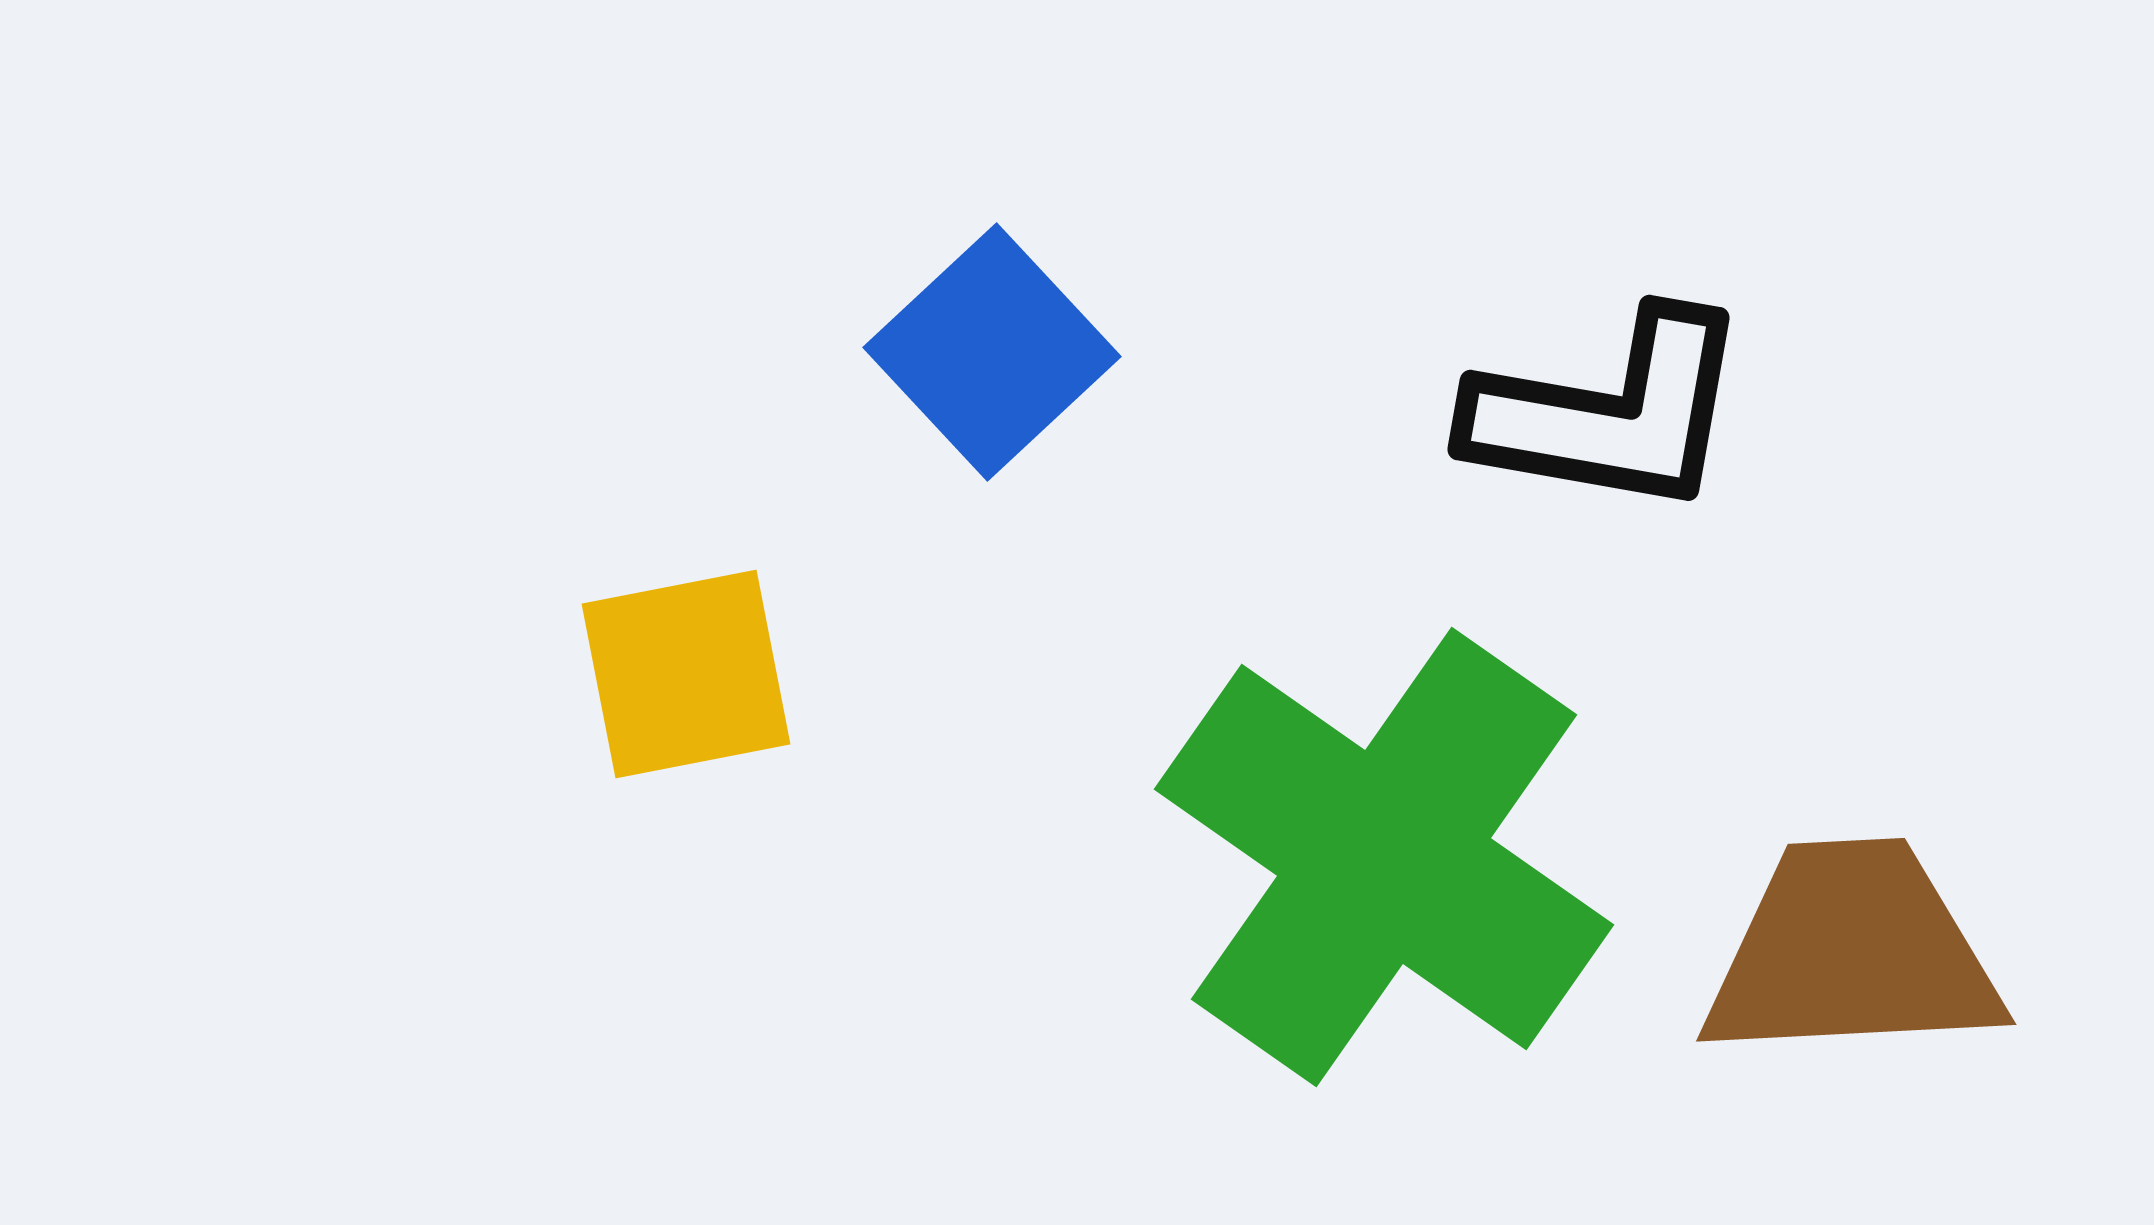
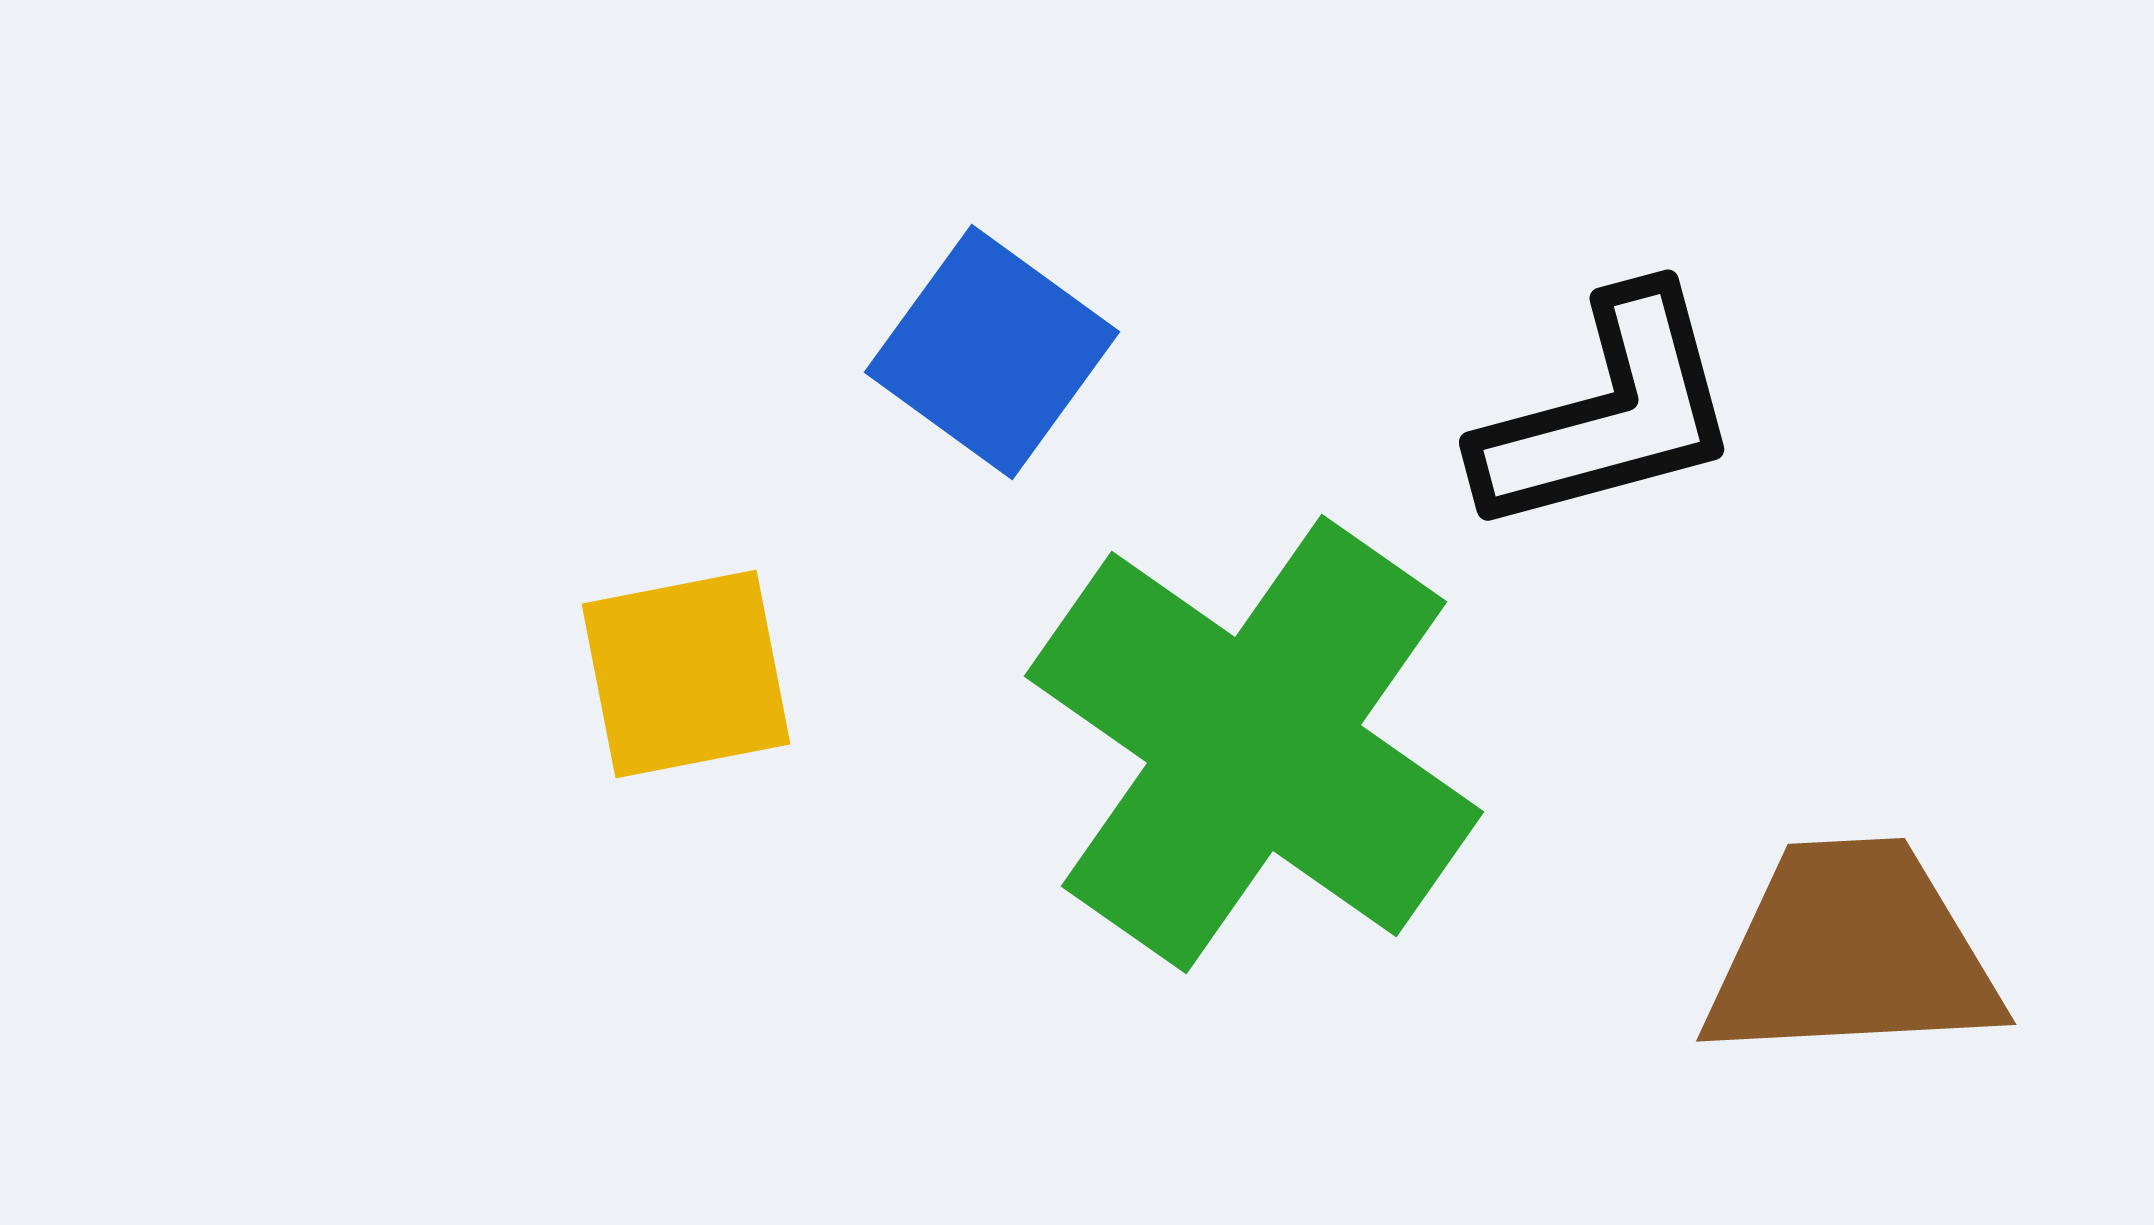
blue square: rotated 11 degrees counterclockwise
black L-shape: rotated 25 degrees counterclockwise
green cross: moved 130 px left, 113 px up
